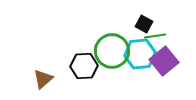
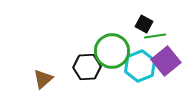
cyan hexagon: moved 12 px down; rotated 16 degrees counterclockwise
purple square: moved 2 px right
black hexagon: moved 3 px right, 1 px down
